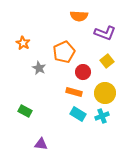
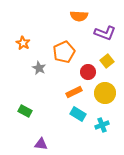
red circle: moved 5 px right
orange rectangle: rotated 42 degrees counterclockwise
cyan cross: moved 9 px down
